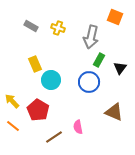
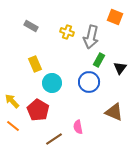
yellow cross: moved 9 px right, 4 px down
cyan circle: moved 1 px right, 3 px down
brown line: moved 2 px down
